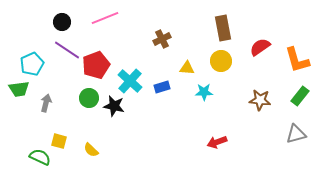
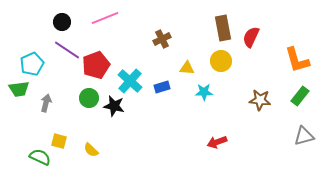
red semicircle: moved 9 px left, 10 px up; rotated 30 degrees counterclockwise
gray triangle: moved 8 px right, 2 px down
